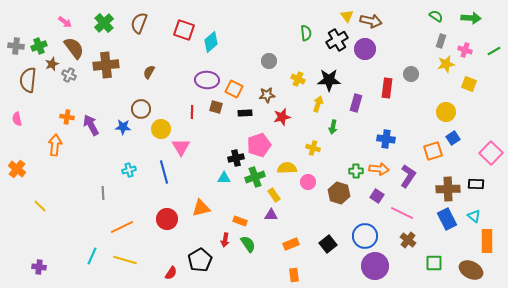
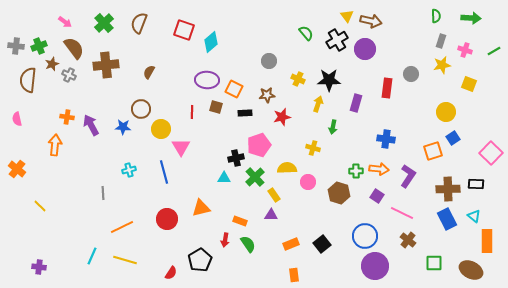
green semicircle at (436, 16): rotated 56 degrees clockwise
green semicircle at (306, 33): rotated 35 degrees counterclockwise
yellow star at (446, 64): moved 4 px left, 1 px down
green cross at (255, 177): rotated 24 degrees counterclockwise
black square at (328, 244): moved 6 px left
